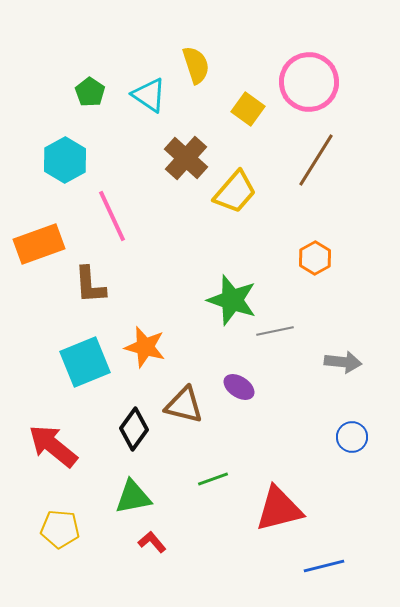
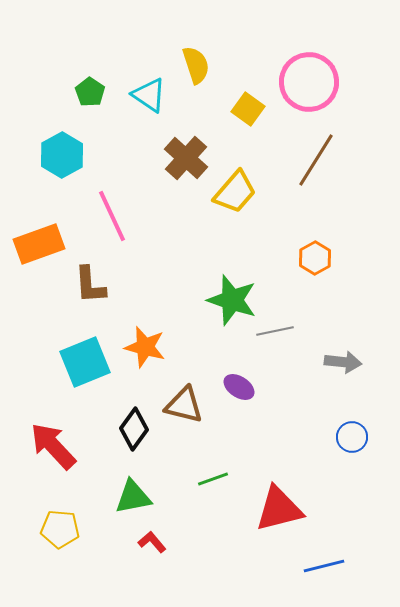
cyan hexagon: moved 3 px left, 5 px up
red arrow: rotated 8 degrees clockwise
